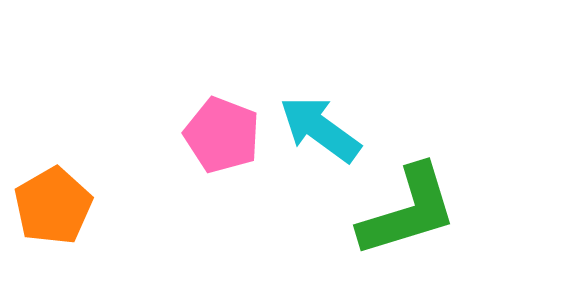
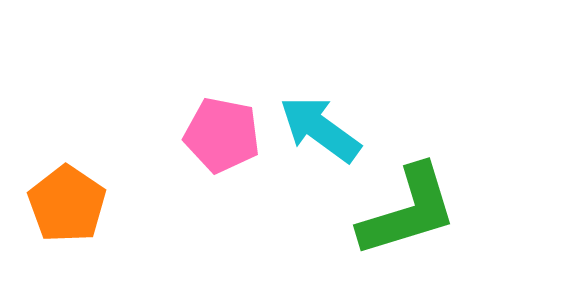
pink pentagon: rotated 10 degrees counterclockwise
orange pentagon: moved 14 px right, 2 px up; rotated 8 degrees counterclockwise
